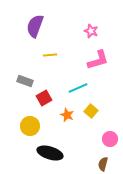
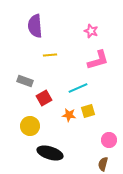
purple semicircle: rotated 25 degrees counterclockwise
yellow square: moved 3 px left; rotated 32 degrees clockwise
orange star: moved 2 px right; rotated 16 degrees counterclockwise
pink circle: moved 1 px left, 1 px down
